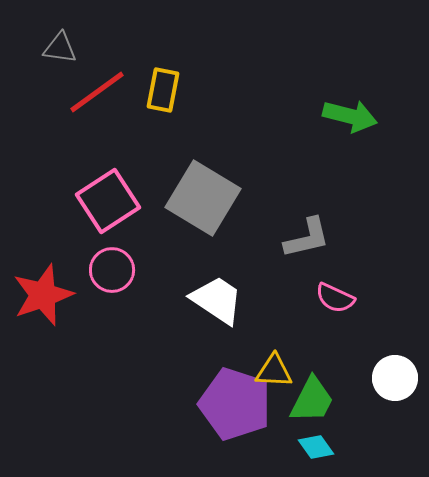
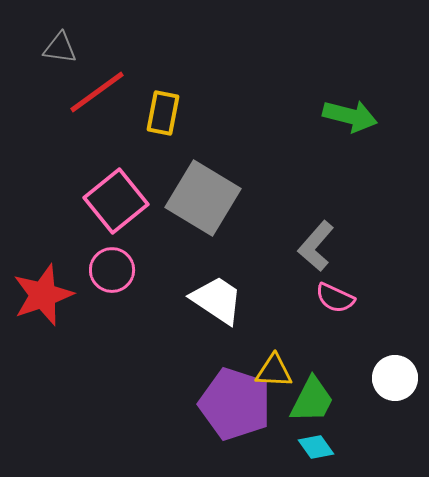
yellow rectangle: moved 23 px down
pink square: moved 8 px right; rotated 6 degrees counterclockwise
gray L-shape: moved 9 px right, 8 px down; rotated 144 degrees clockwise
